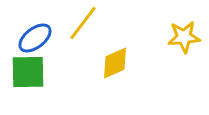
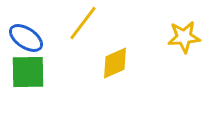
blue ellipse: moved 9 px left; rotated 72 degrees clockwise
